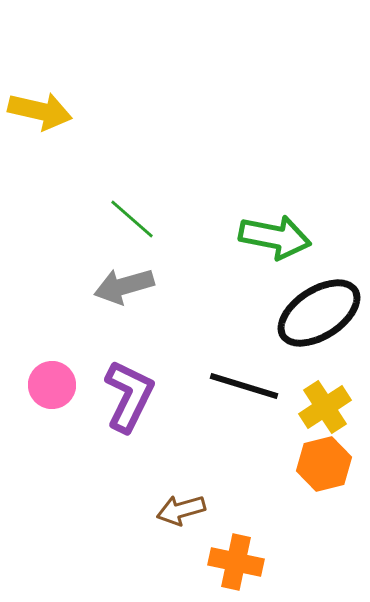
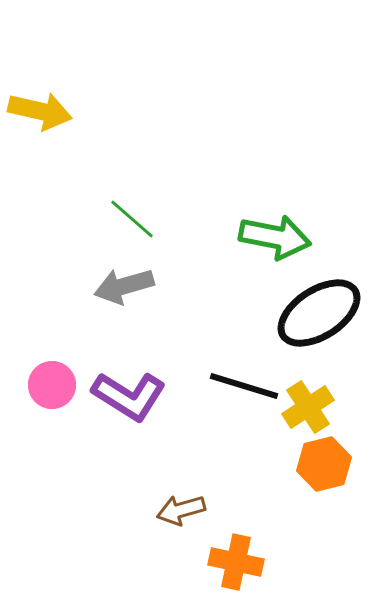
purple L-shape: rotated 96 degrees clockwise
yellow cross: moved 17 px left
